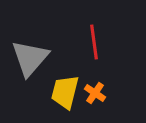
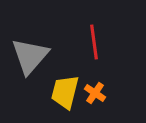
gray triangle: moved 2 px up
